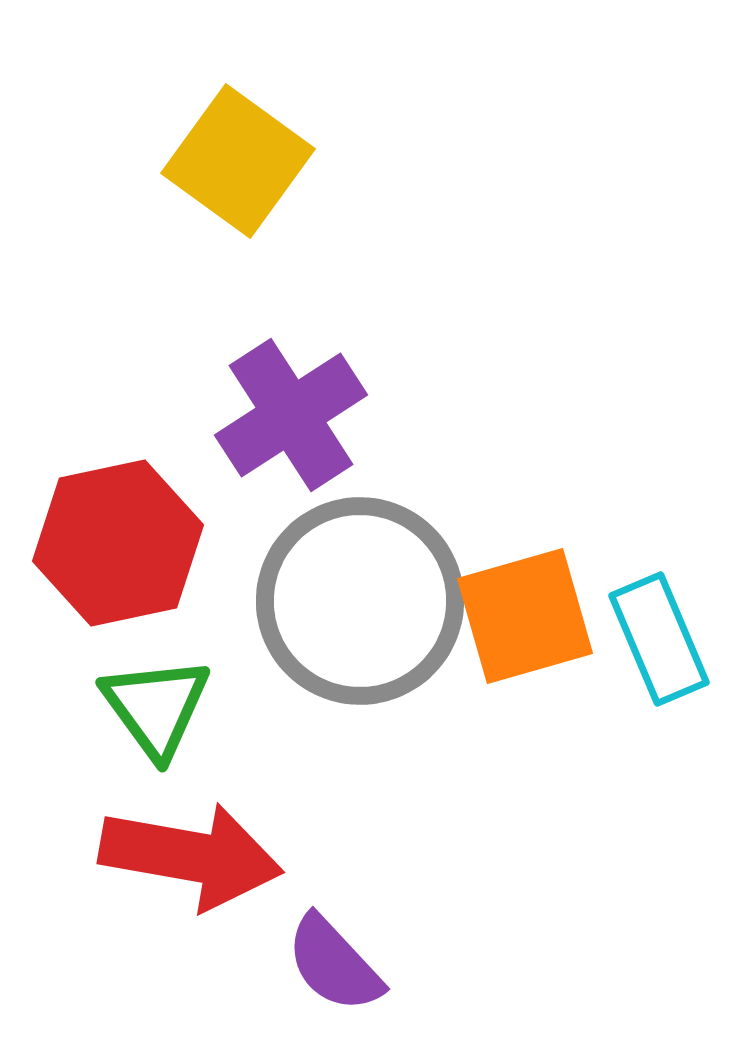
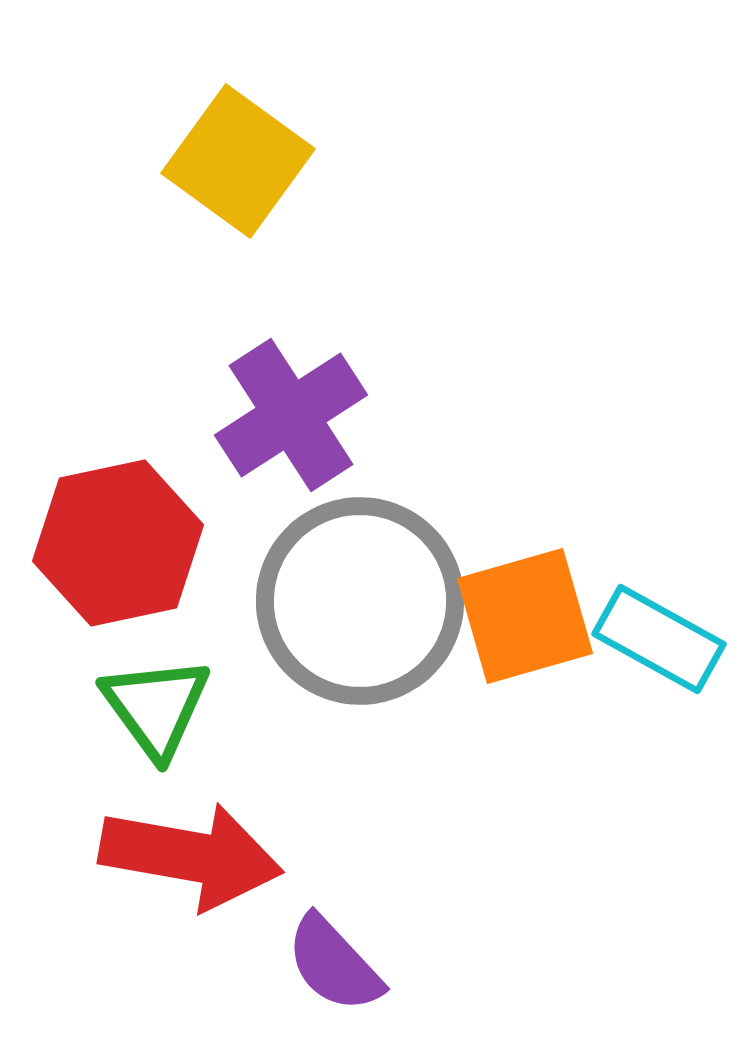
cyan rectangle: rotated 38 degrees counterclockwise
